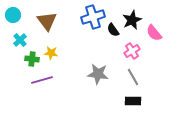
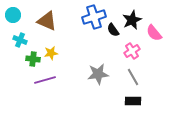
blue cross: moved 1 px right
brown triangle: rotated 30 degrees counterclockwise
cyan cross: rotated 24 degrees counterclockwise
yellow star: rotated 16 degrees counterclockwise
green cross: moved 1 px right
gray star: rotated 15 degrees counterclockwise
purple line: moved 3 px right
